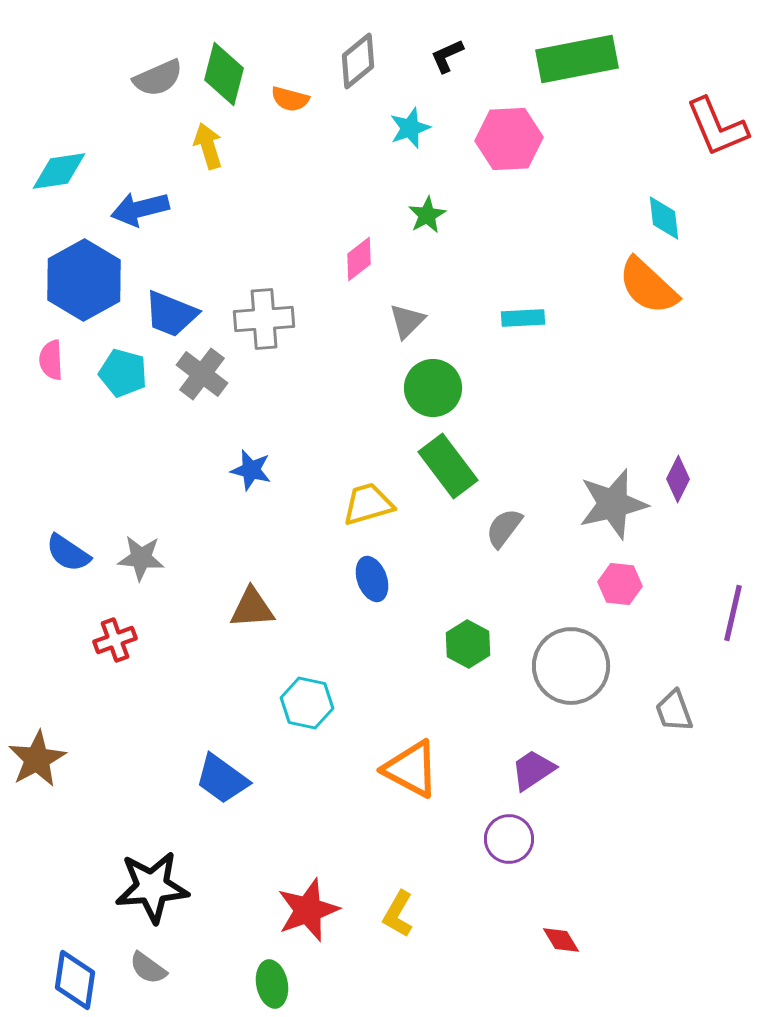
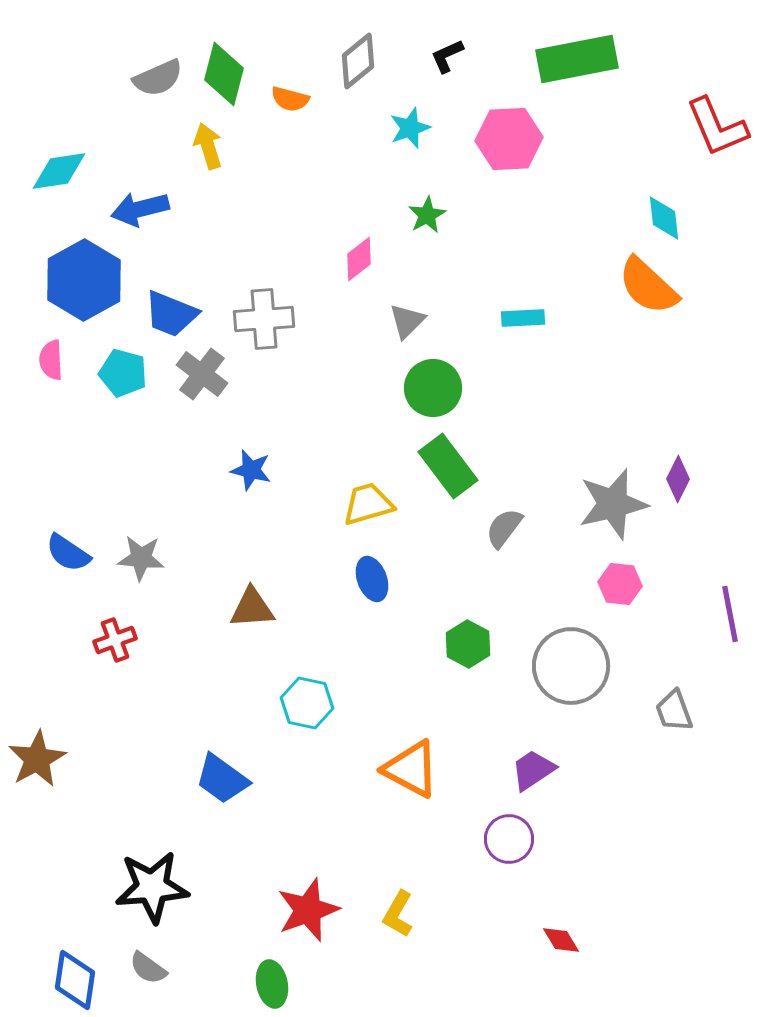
purple line at (733, 613): moved 3 px left, 1 px down; rotated 24 degrees counterclockwise
